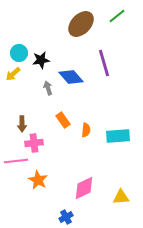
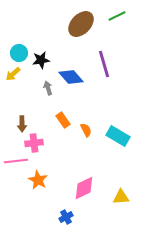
green line: rotated 12 degrees clockwise
purple line: moved 1 px down
orange semicircle: rotated 32 degrees counterclockwise
cyan rectangle: rotated 35 degrees clockwise
